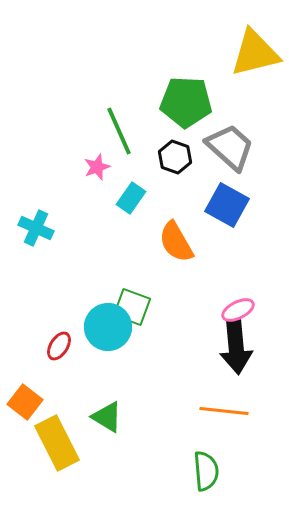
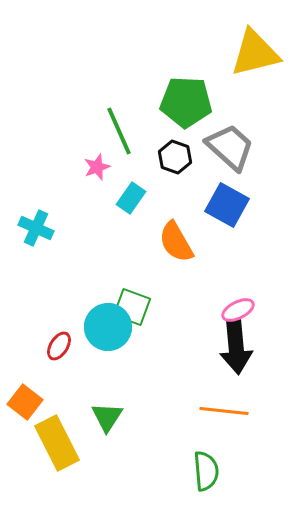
green triangle: rotated 32 degrees clockwise
